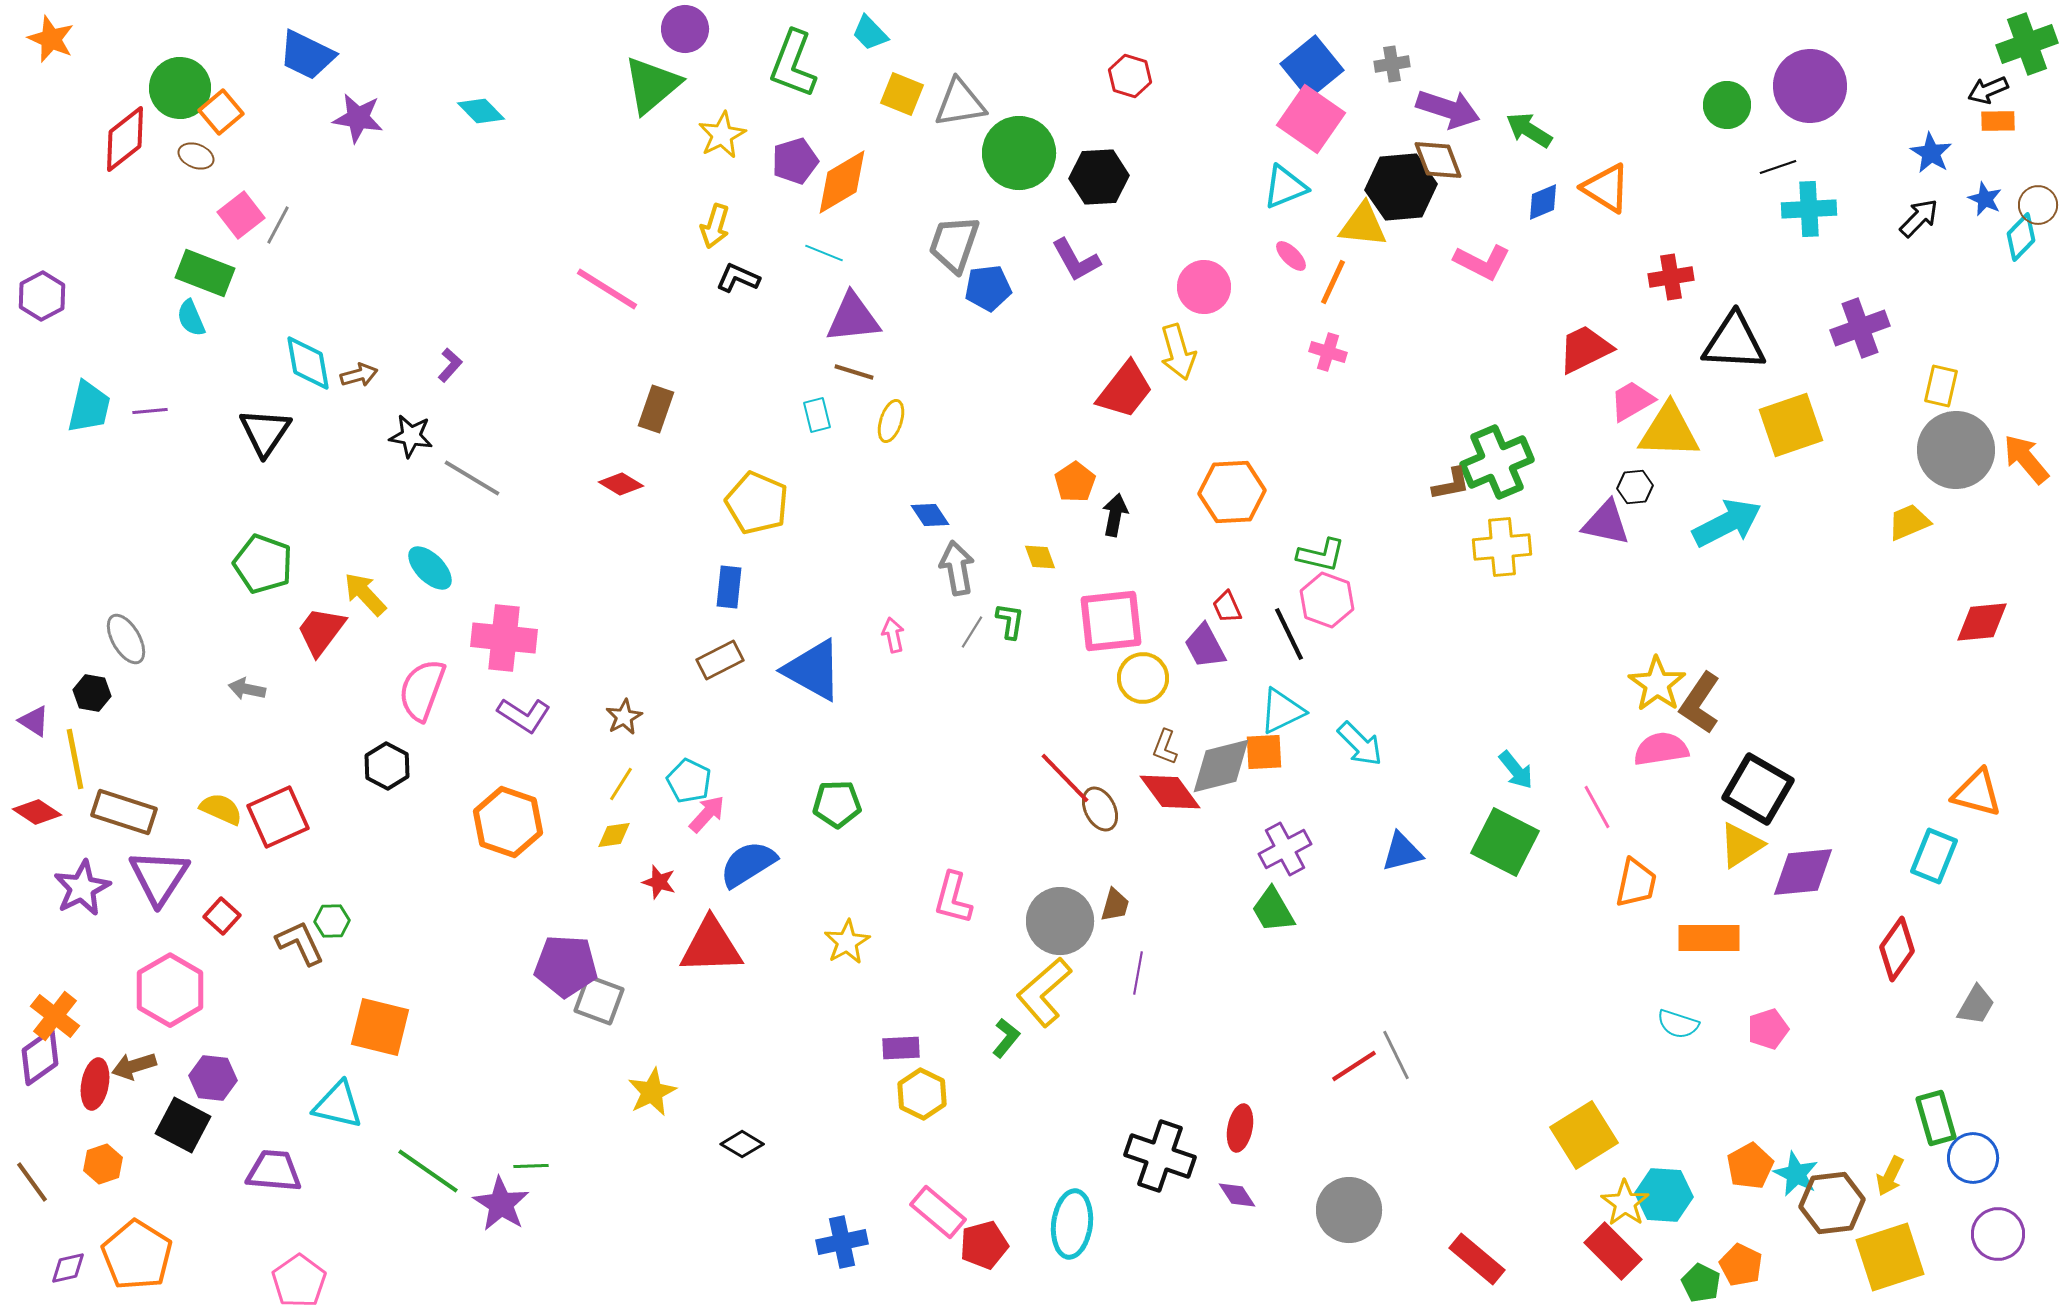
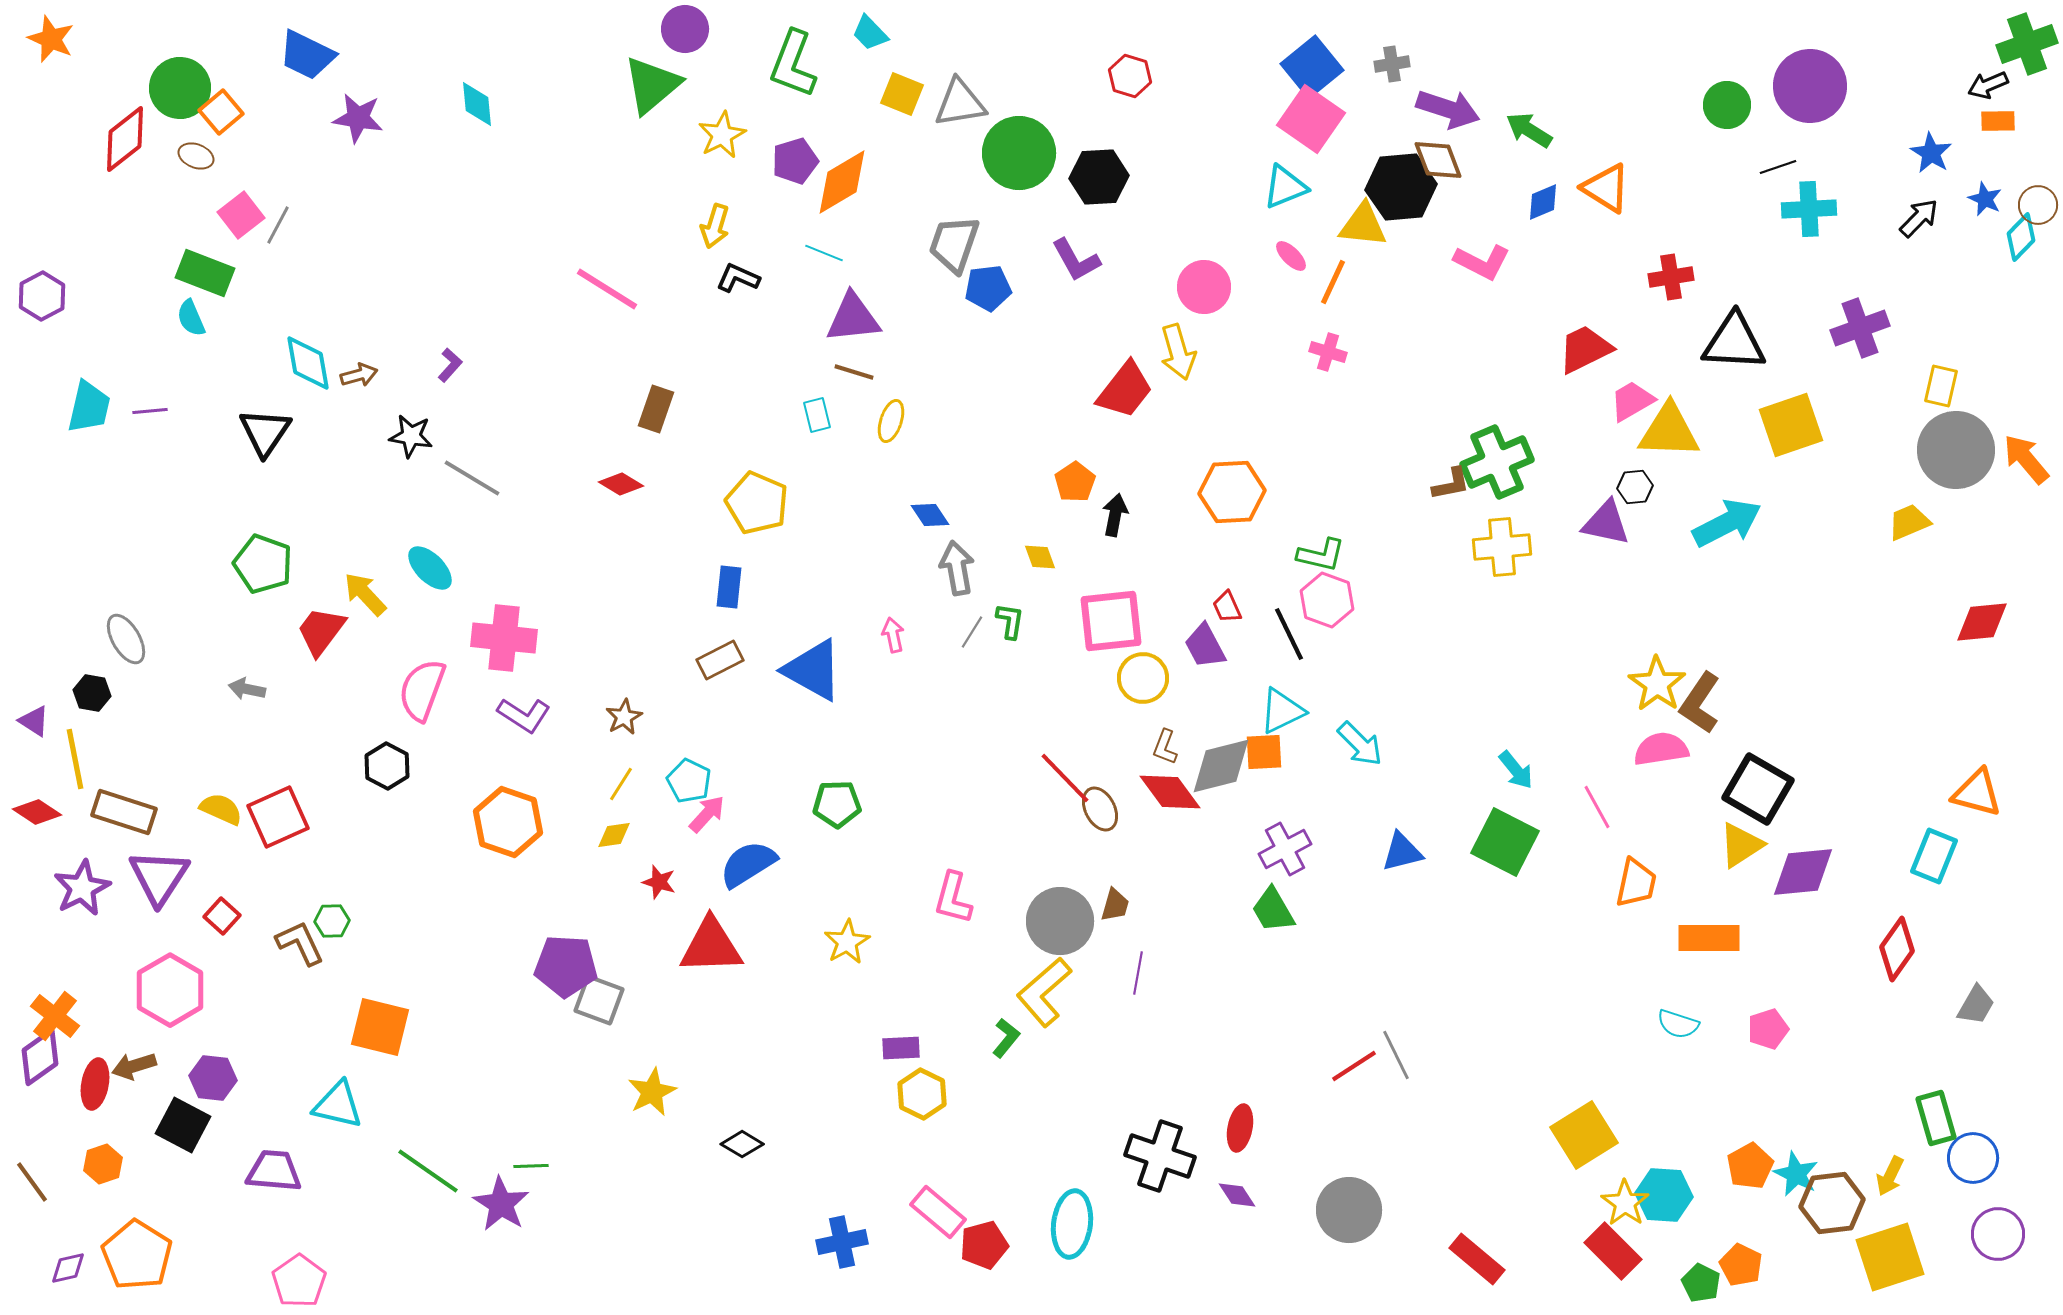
black arrow at (1988, 90): moved 5 px up
cyan diamond at (481, 111): moved 4 px left, 7 px up; rotated 39 degrees clockwise
